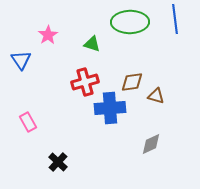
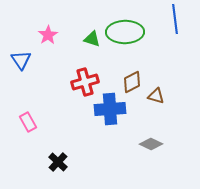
green ellipse: moved 5 px left, 10 px down
green triangle: moved 5 px up
brown diamond: rotated 20 degrees counterclockwise
blue cross: moved 1 px down
gray diamond: rotated 50 degrees clockwise
